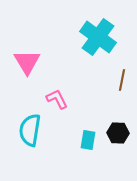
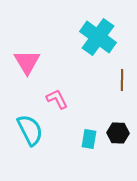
brown line: rotated 10 degrees counterclockwise
cyan semicircle: rotated 144 degrees clockwise
cyan rectangle: moved 1 px right, 1 px up
